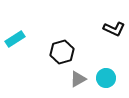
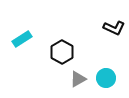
black L-shape: moved 1 px up
cyan rectangle: moved 7 px right
black hexagon: rotated 15 degrees counterclockwise
